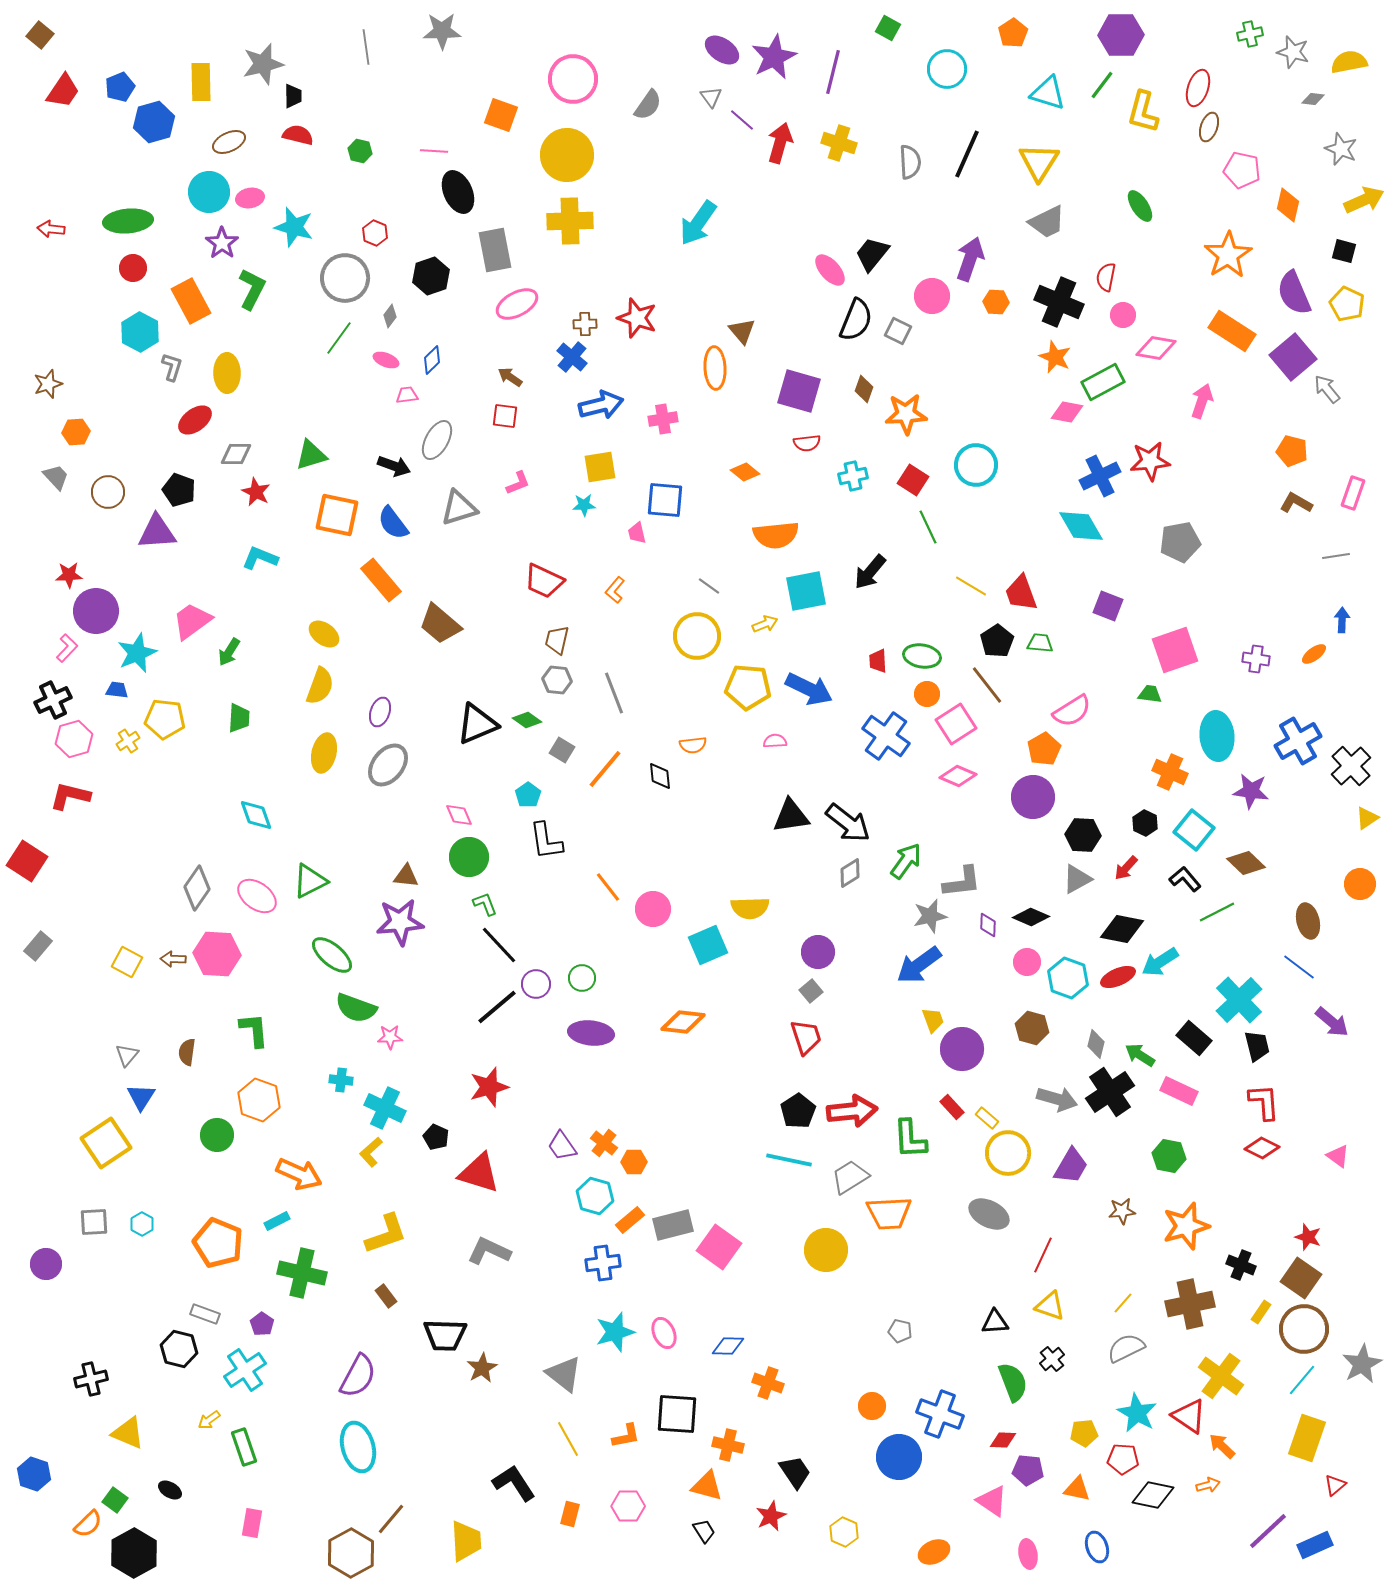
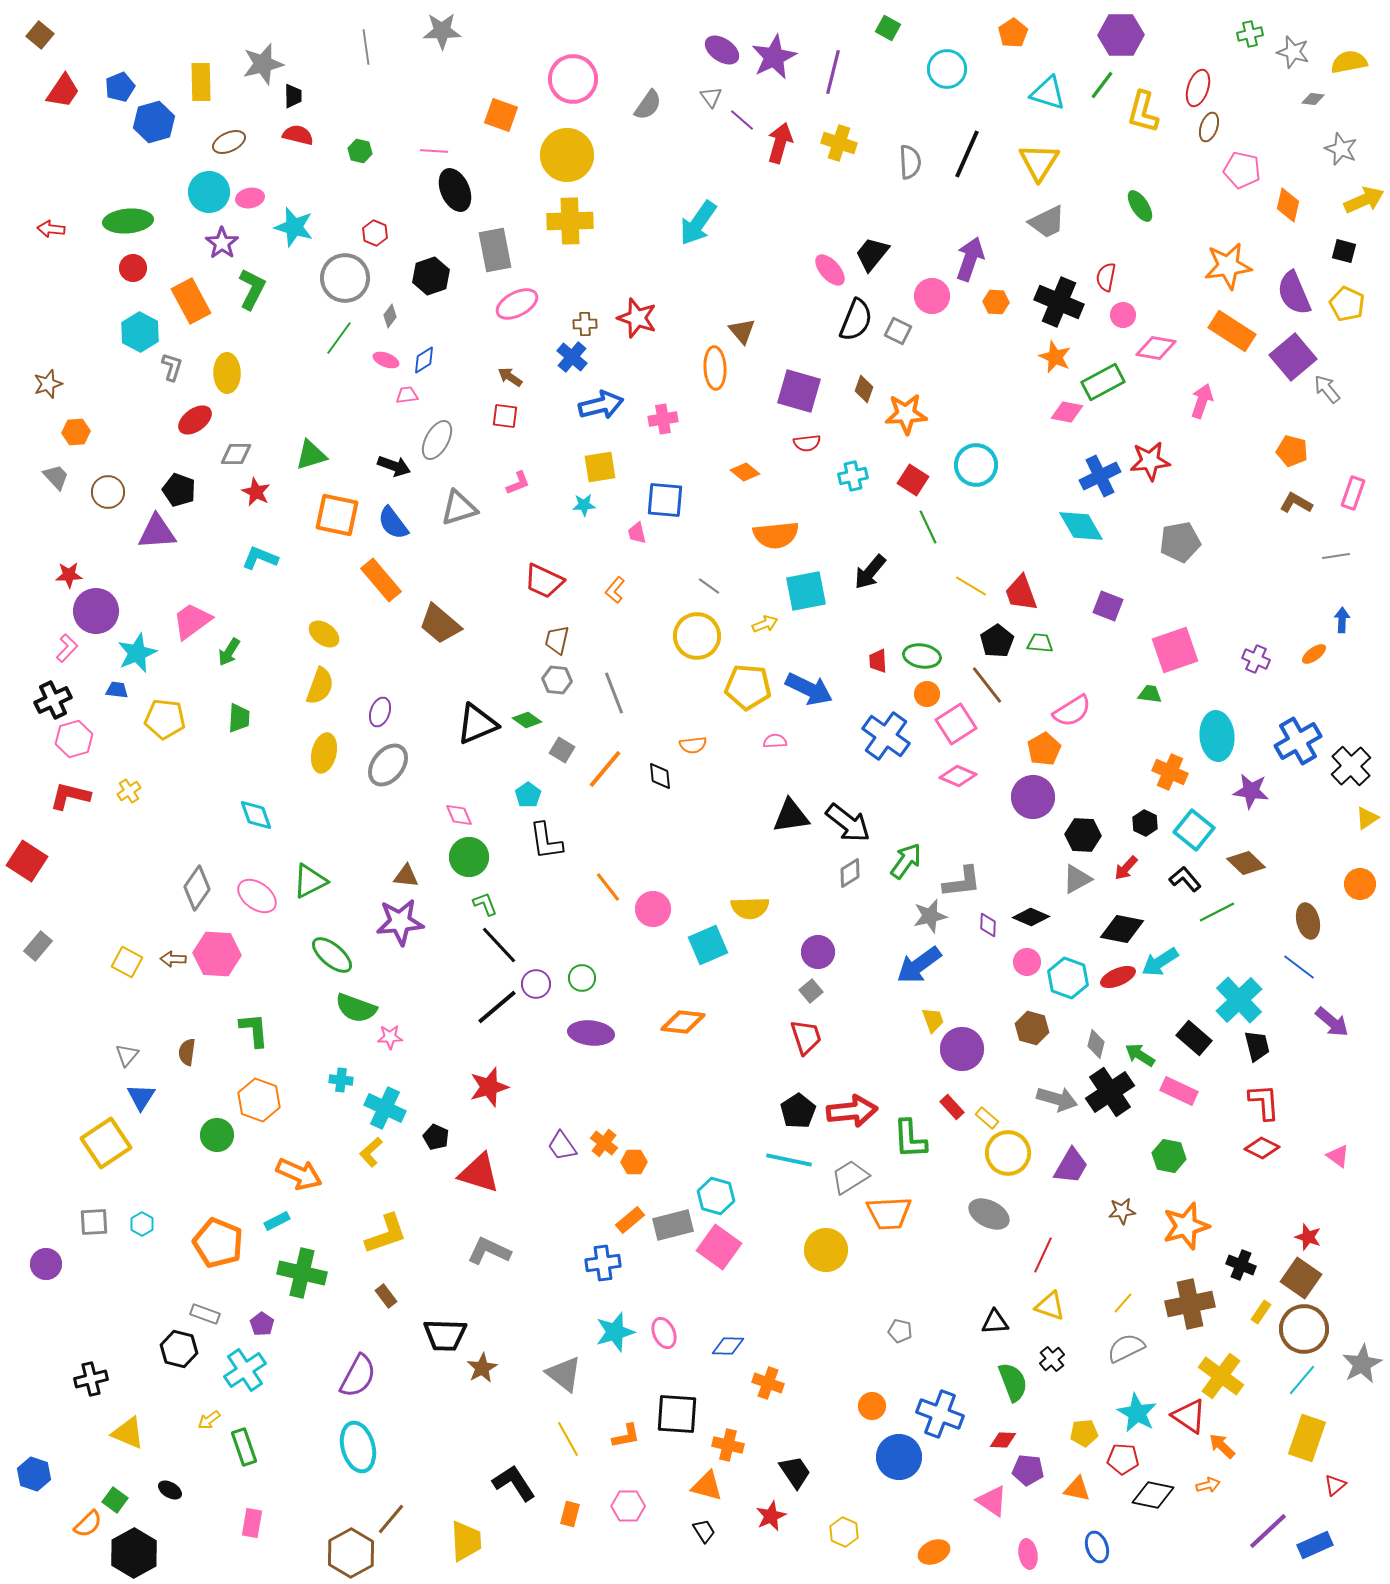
black ellipse at (458, 192): moved 3 px left, 2 px up
orange star at (1228, 255): moved 11 px down; rotated 24 degrees clockwise
blue diamond at (432, 360): moved 8 px left; rotated 12 degrees clockwise
purple cross at (1256, 659): rotated 16 degrees clockwise
yellow cross at (128, 741): moved 1 px right, 50 px down
cyan hexagon at (595, 1196): moved 121 px right
